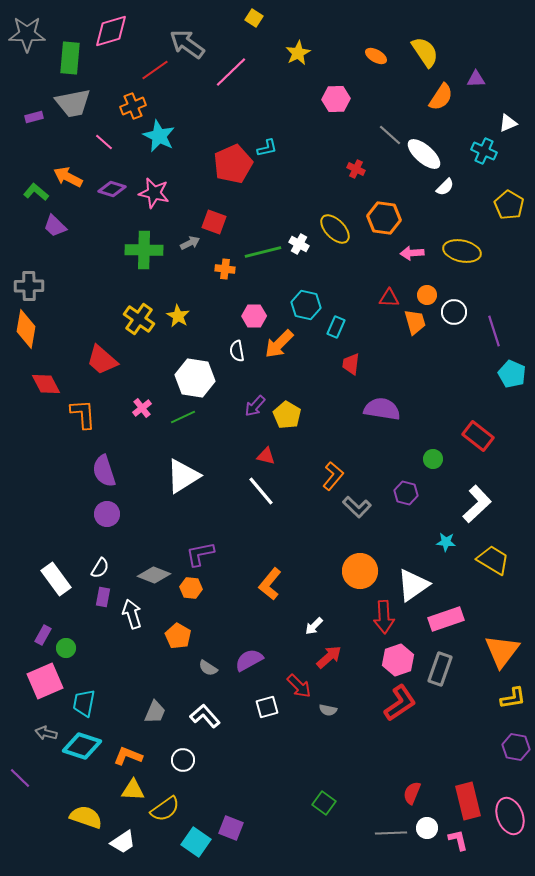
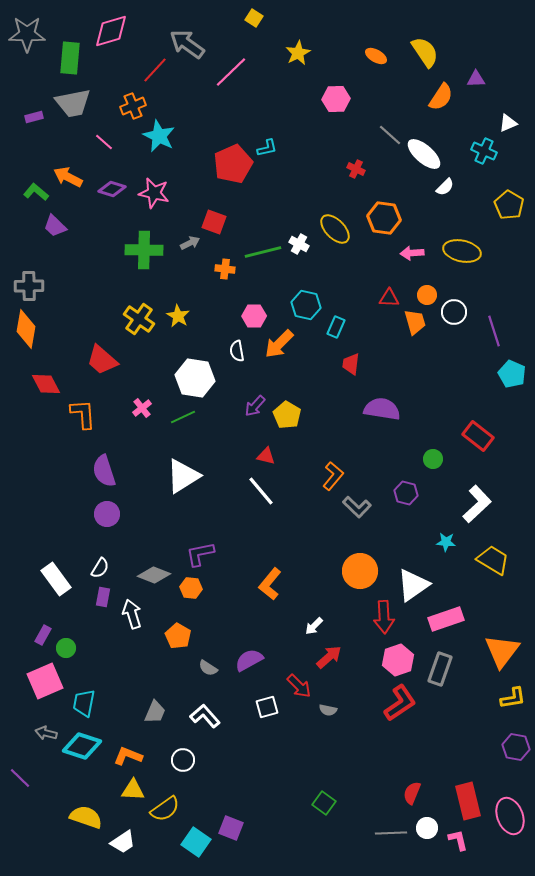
red line at (155, 70): rotated 12 degrees counterclockwise
